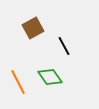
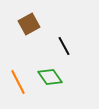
brown square: moved 4 px left, 4 px up
